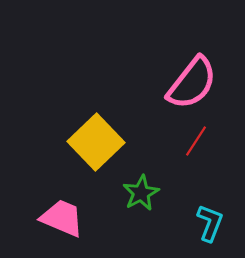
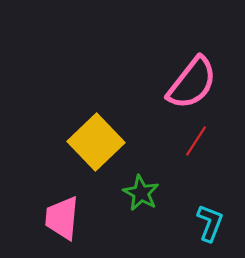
green star: rotated 15 degrees counterclockwise
pink trapezoid: rotated 108 degrees counterclockwise
